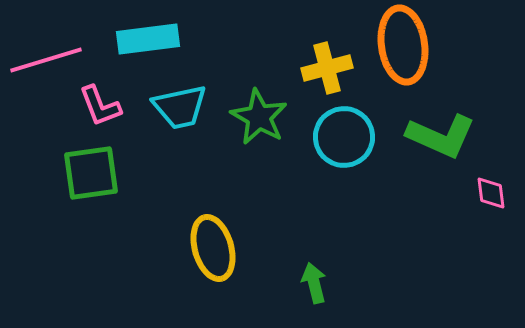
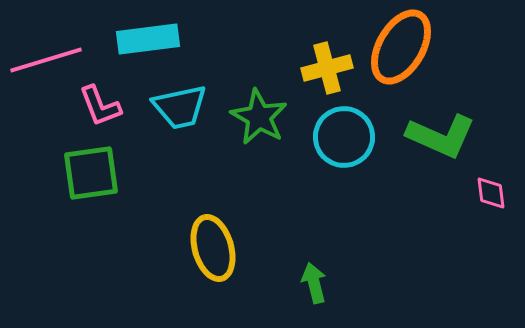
orange ellipse: moved 2 px left, 2 px down; rotated 38 degrees clockwise
